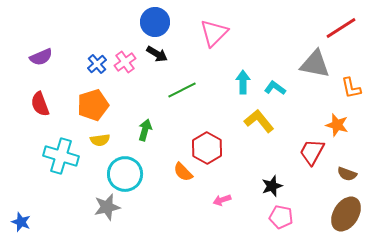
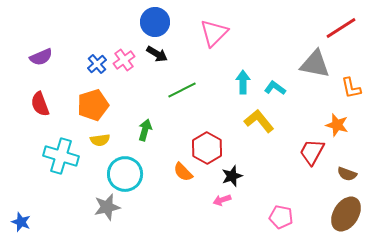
pink cross: moved 1 px left, 2 px up
black star: moved 40 px left, 10 px up
